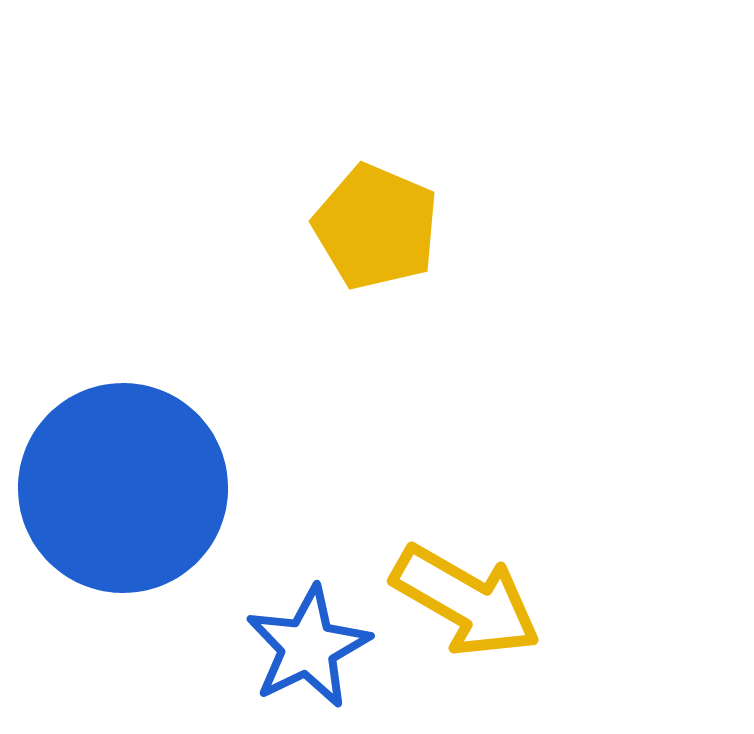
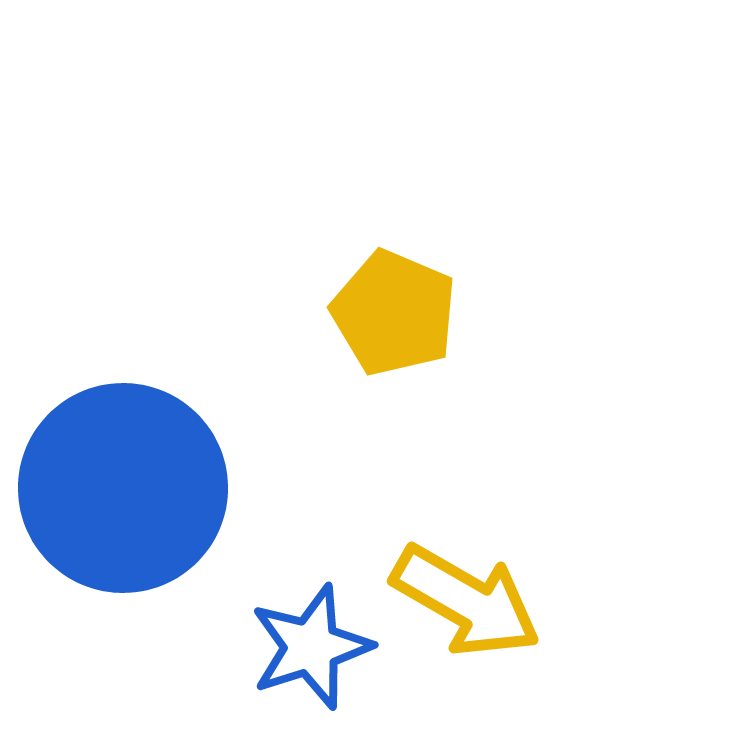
yellow pentagon: moved 18 px right, 86 px down
blue star: moved 3 px right; rotated 8 degrees clockwise
